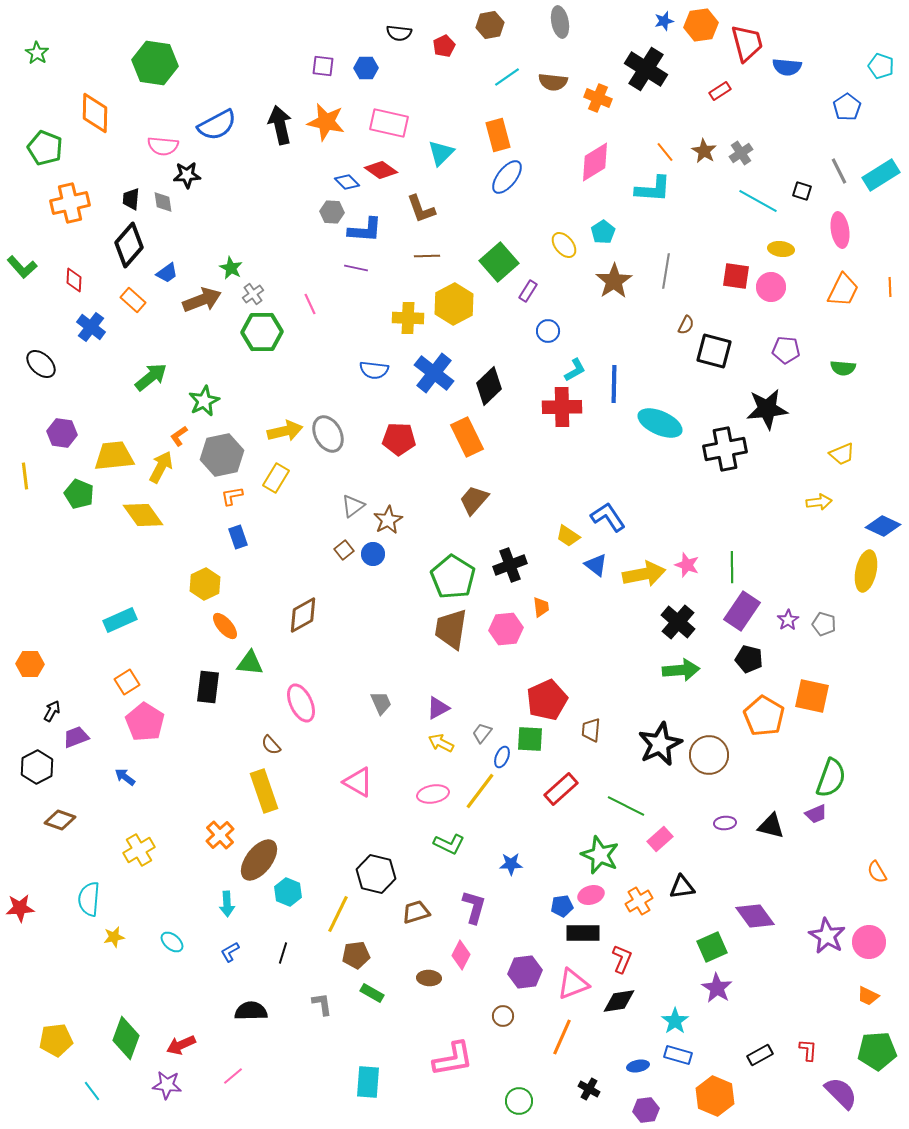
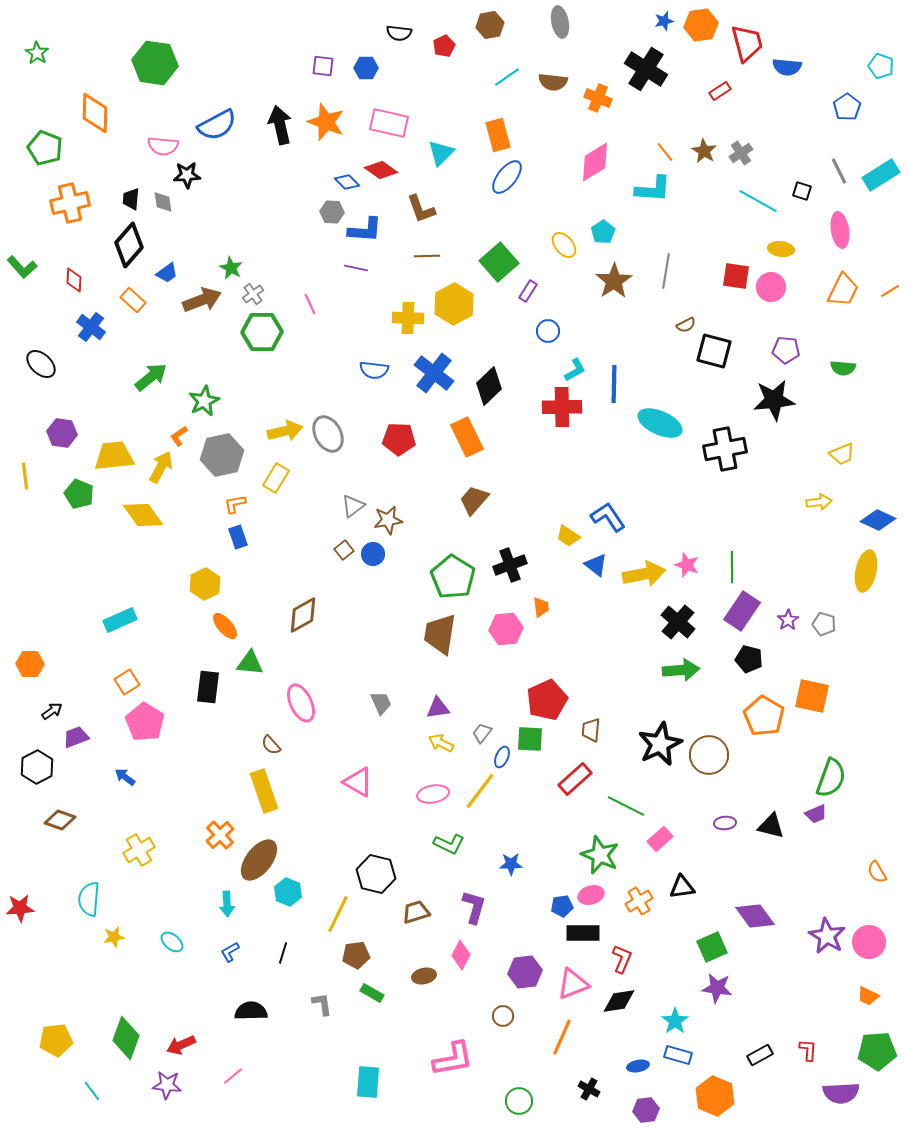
orange star at (326, 122): rotated 9 degrees clockwise
orange line at (890, 287): moved 4 px down; rotated 60 degrees clockwise
brown semicircle at (686, 325): rotated 36 degrees clockwise
black star at (767, 409): moved 7 px right, 9 px up
orange L-shape at (232, 496): moved 3 px right, 8 px down
brown star at (388, 520): rotated 20 degrees clockwise
blue diamond at (883, 526): moved 5 px left, 6 px up
brown trapezoid at (451, 629): moved 11 px left, 5 px down
purple triangle at (438, 708): rotated 20 degrees clockwise
black arrow at (52, 711): rotated 25 degrees clockwise
red rectangle at (561, 789): moved 14 px right, 10 px up
brown ellipse at (429, 978): moved 5 px left, 2 px up; rotated 15 degrees counterclockwise
purple star at (717, 988): rotated 24 degrees counterclockwise
purple semicircle at (841, 1093): rotated 132 degrees clockwise
